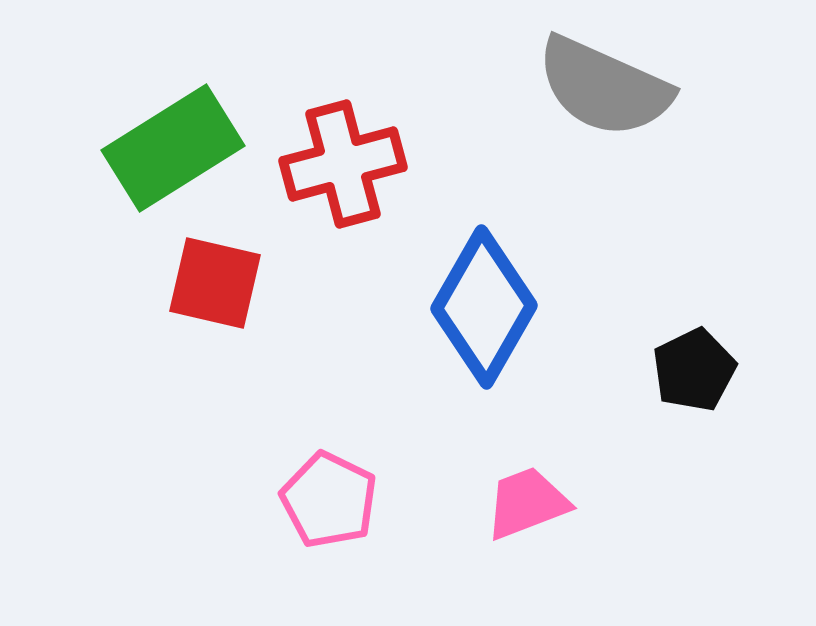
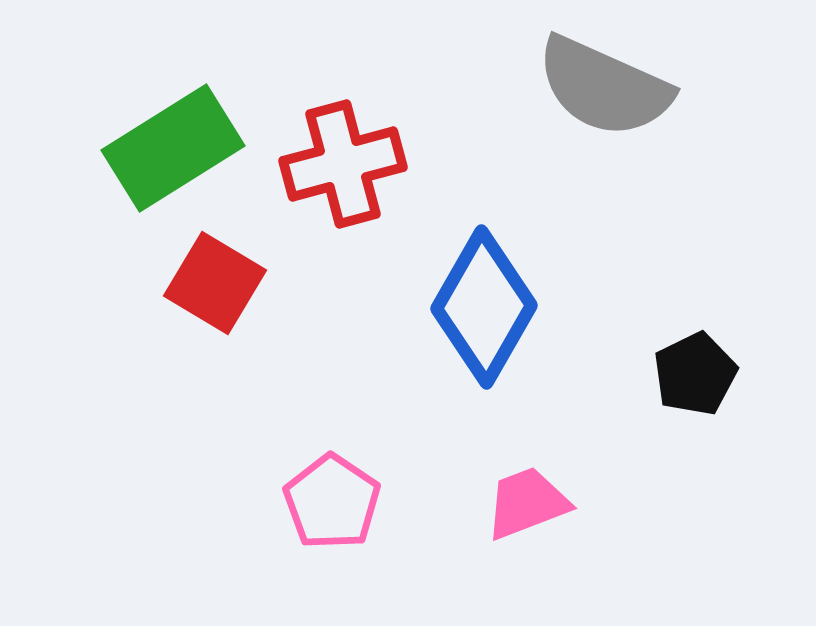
red square: rotated 18 degrees clockwise
black pentagon: moved 1 px right, 4 px down
pink pentagon: moved 3 px right, 2 px down; rotated 8 degrees clockwise
